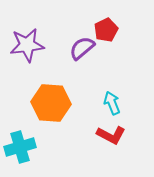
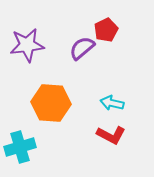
cyan arrow: rotated 55 degrees counterclockwise
